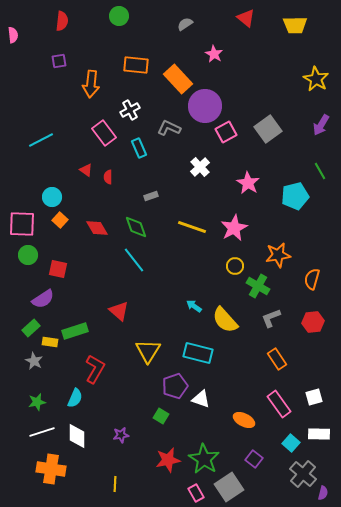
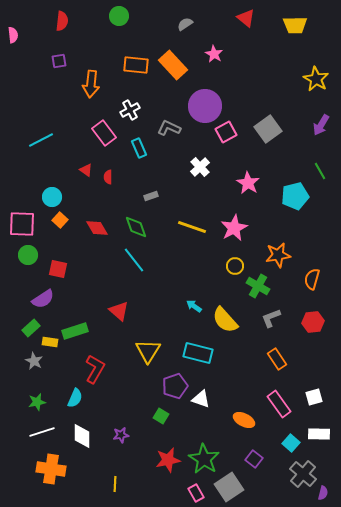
orange rectangle at (178, 79): moved 5 px left, 14 px up
white diamond at (77, 436): moved 5 px right
